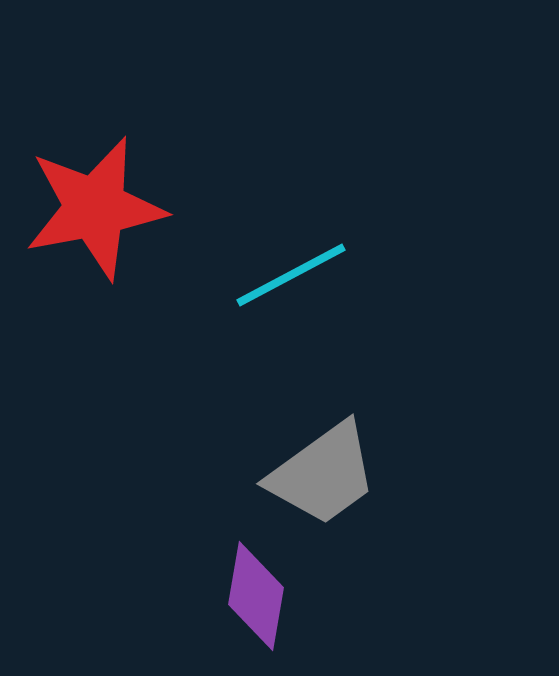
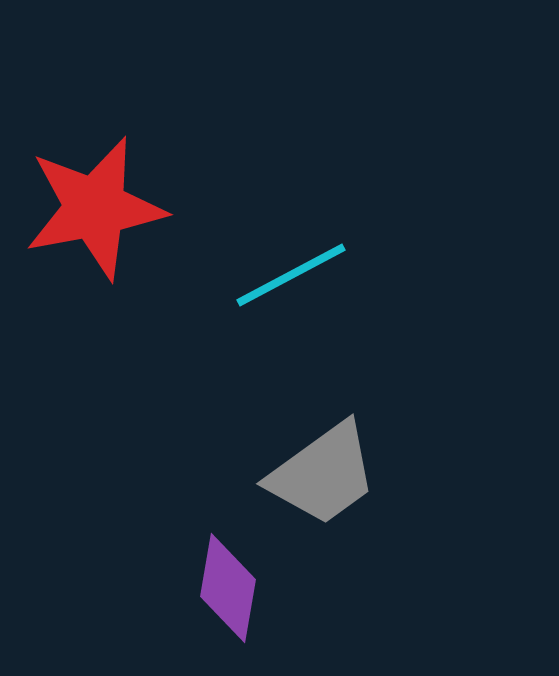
purple diamond: moved 28 px left, 8 px up
